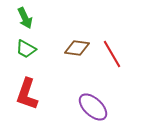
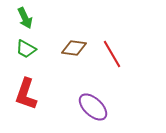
brown diamond: moved 3 px left
red L-shape: moved 1 px left
